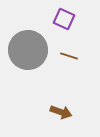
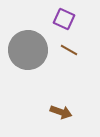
brown line: moved 6 px up; rotated 12 degrees clockwise
